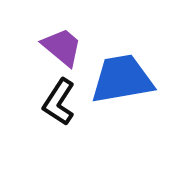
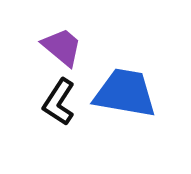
blue trapezoid: moved 3 px right, 14 px down; rotated 20 degrees clockwise
